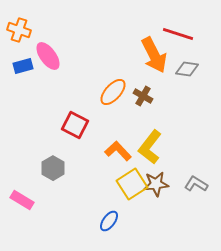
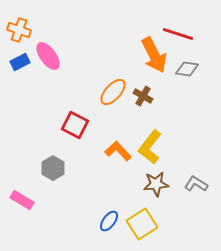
blue rectangle: moved 3 px left, 4 px up; rotated 12 degrees counterclockwise
yellow square: moved 10 px right, 40 px down
